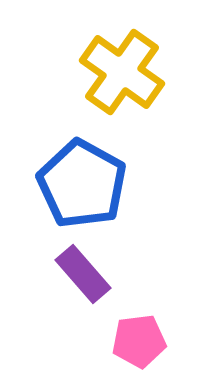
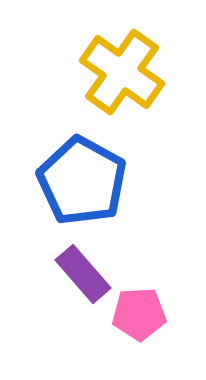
blue pentagon: moved 3 px up
pink pentagon: moved 27 px up; rotated 4 degrees clockwise
